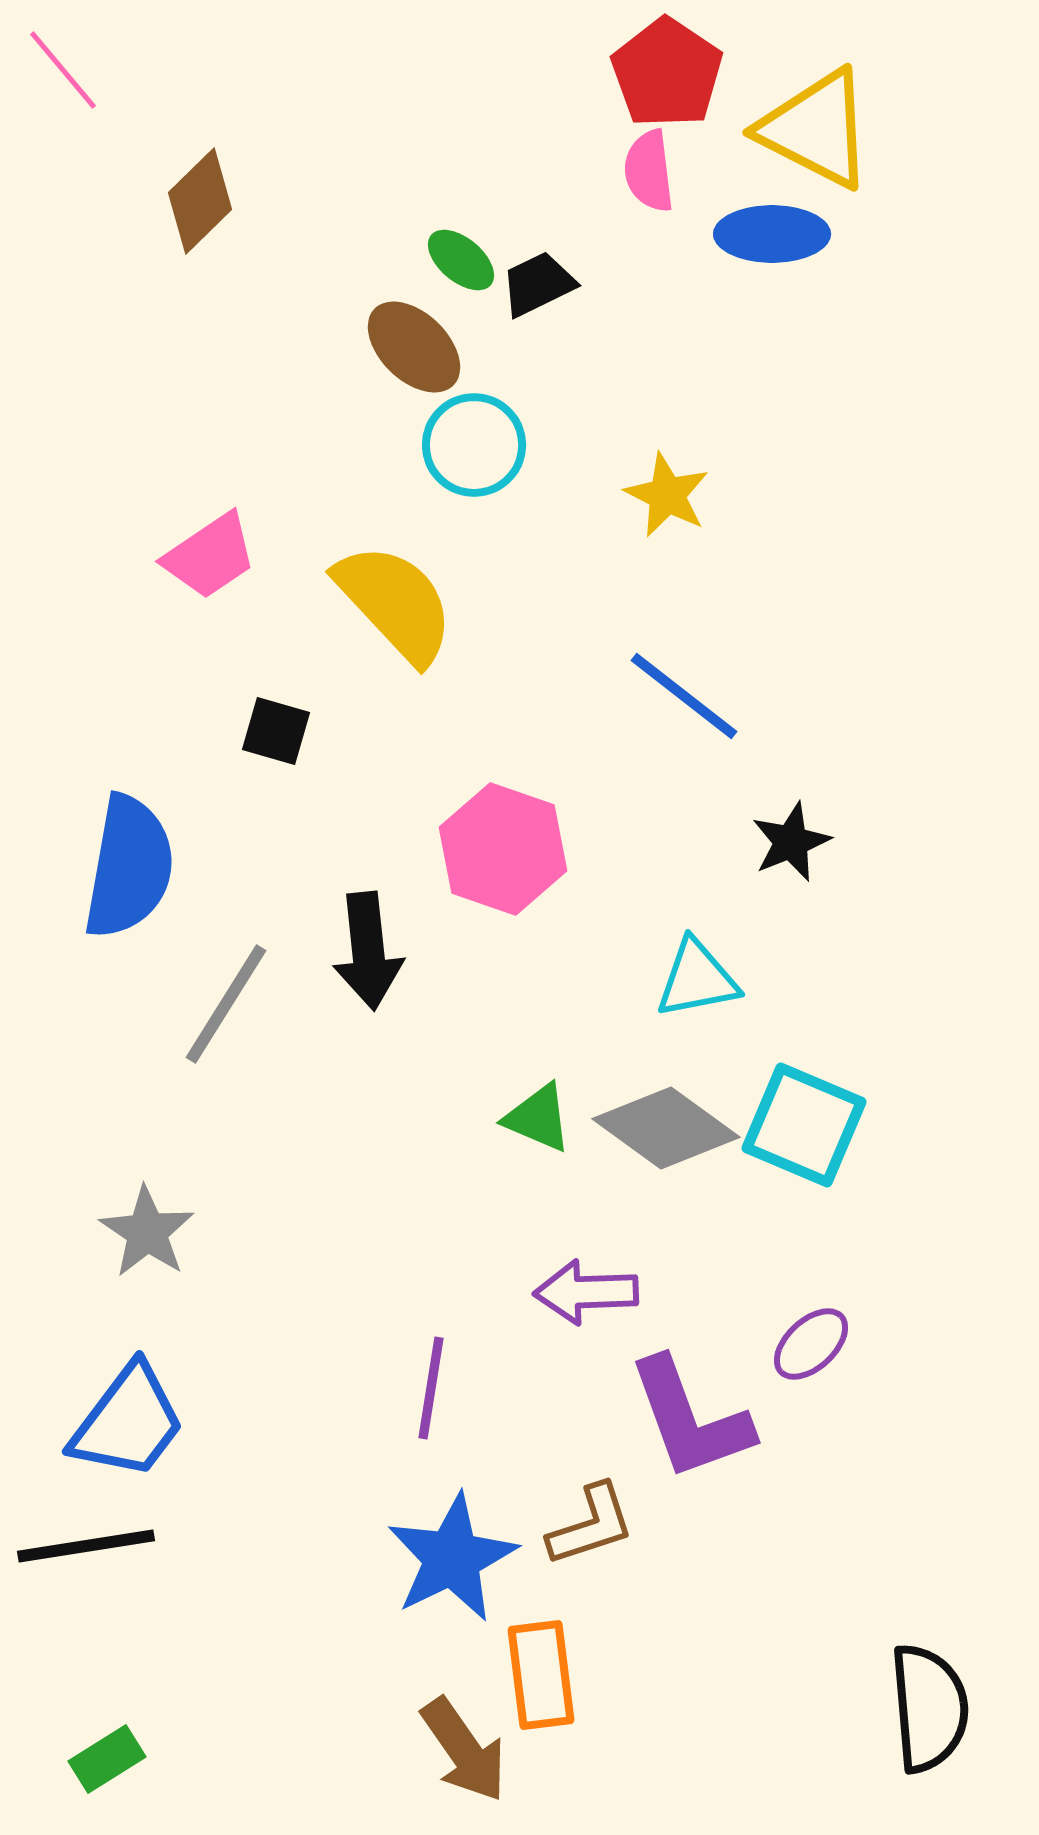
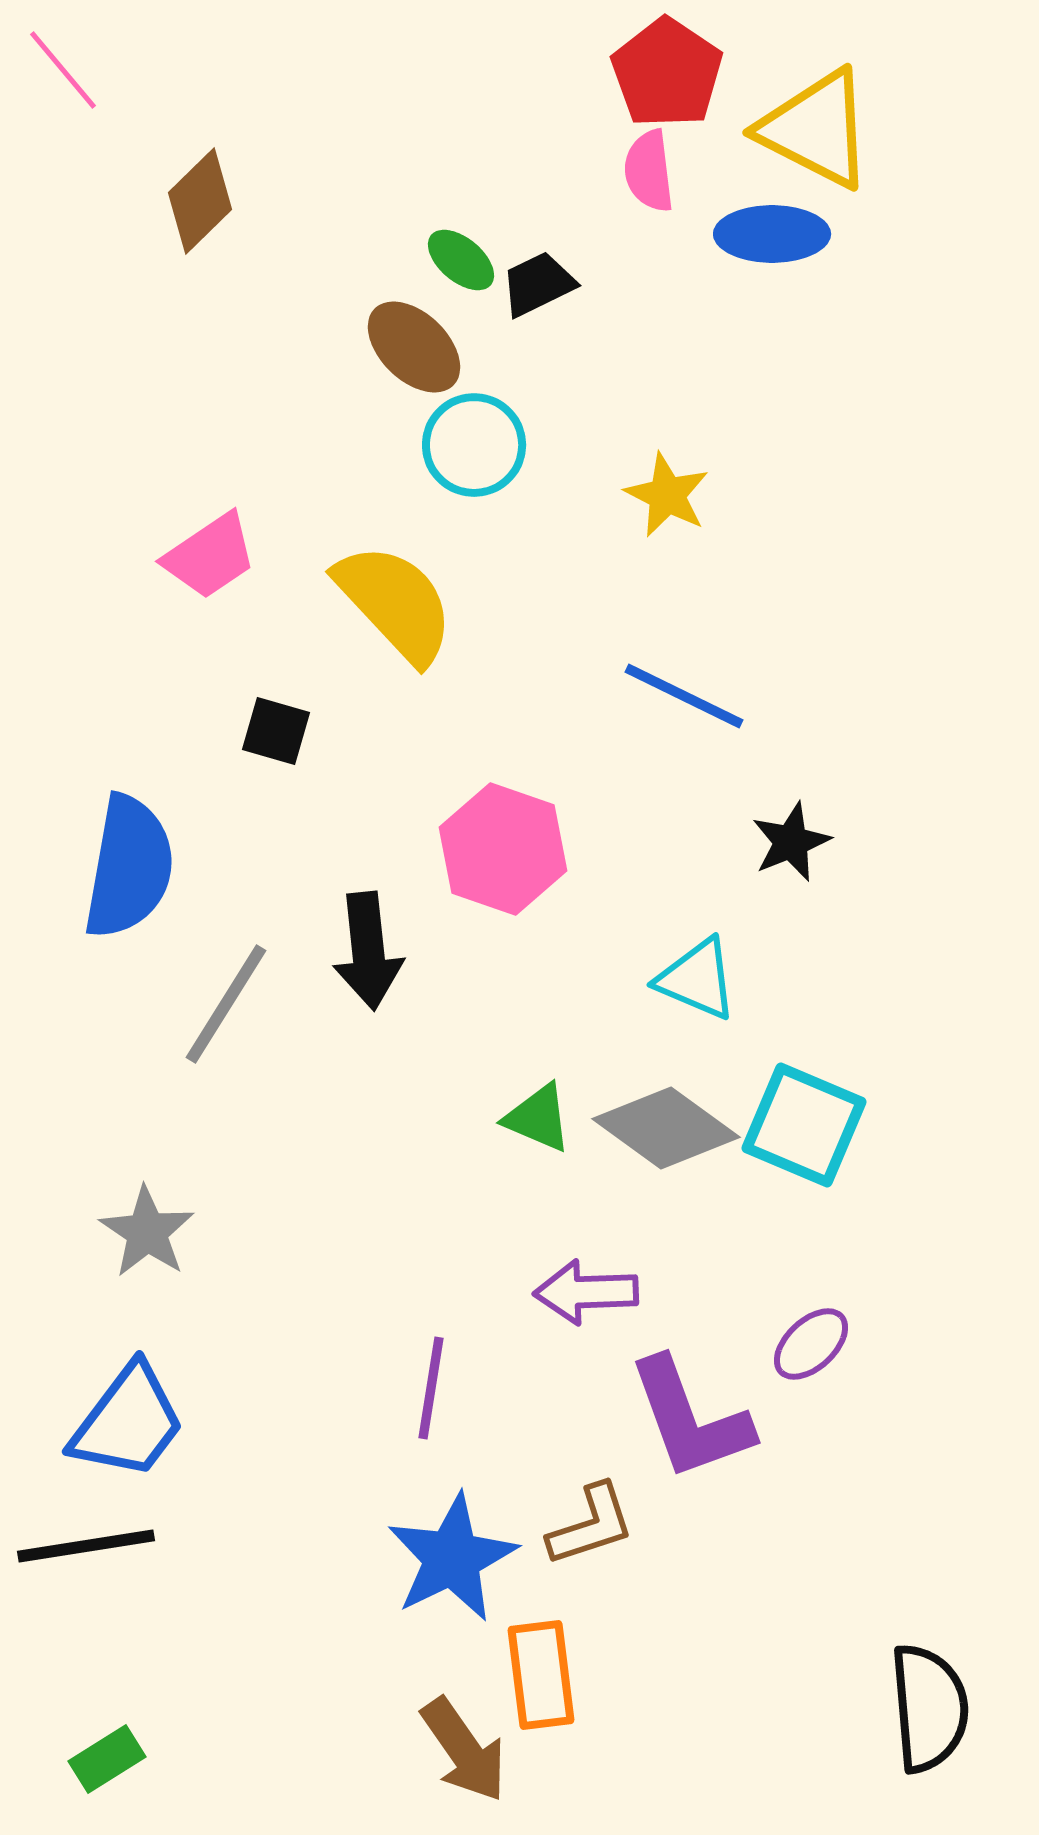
blue line: rotated 12 degrees counterclockwise
cyan triangle: rotated 34 degrees clockwise
